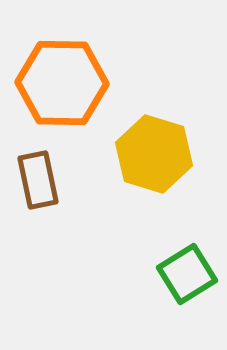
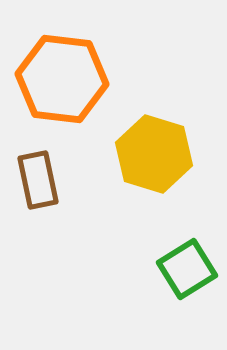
orange hexagon: moved 4 px up; rotated 6 degrees clockwise
green square: moved 5 px up
